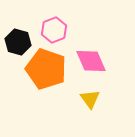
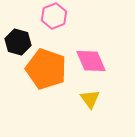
pink hexagon: moved 14 px up
